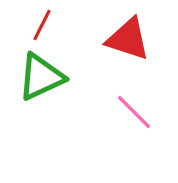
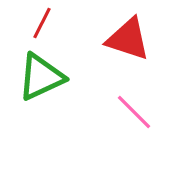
red line: moved 2 px up
